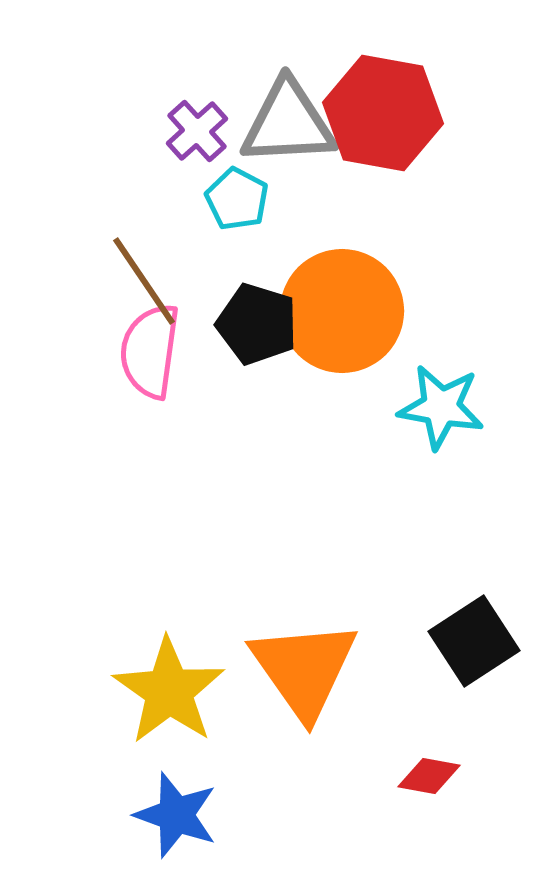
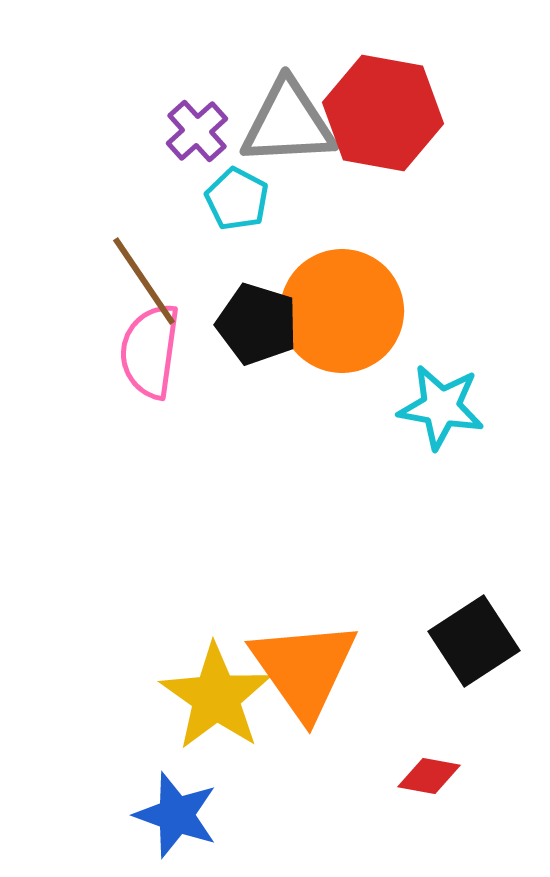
yellow star: moved 47 px right, 6 px down
